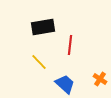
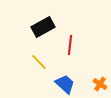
black rectangle: rotated 20 degrees counterclockwise
orange cross: moved 5 px down
